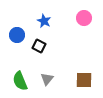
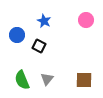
pink circle: moved 2 px right, 2 px down
green semicircle: moved 2 px right, 1 px up
